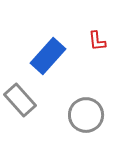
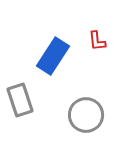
blue rectangle: moved 5 px right; rotated 9 degrees counterclockwise
gray rectangle: rotated 24 degrees clockwise
